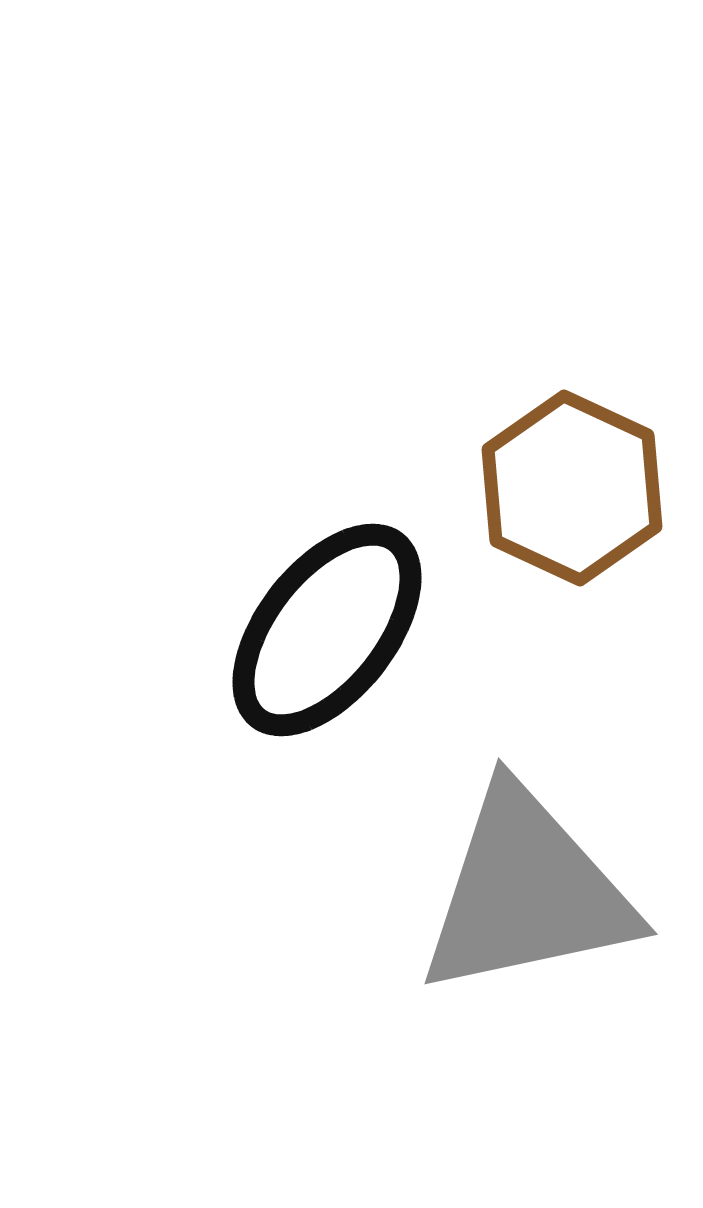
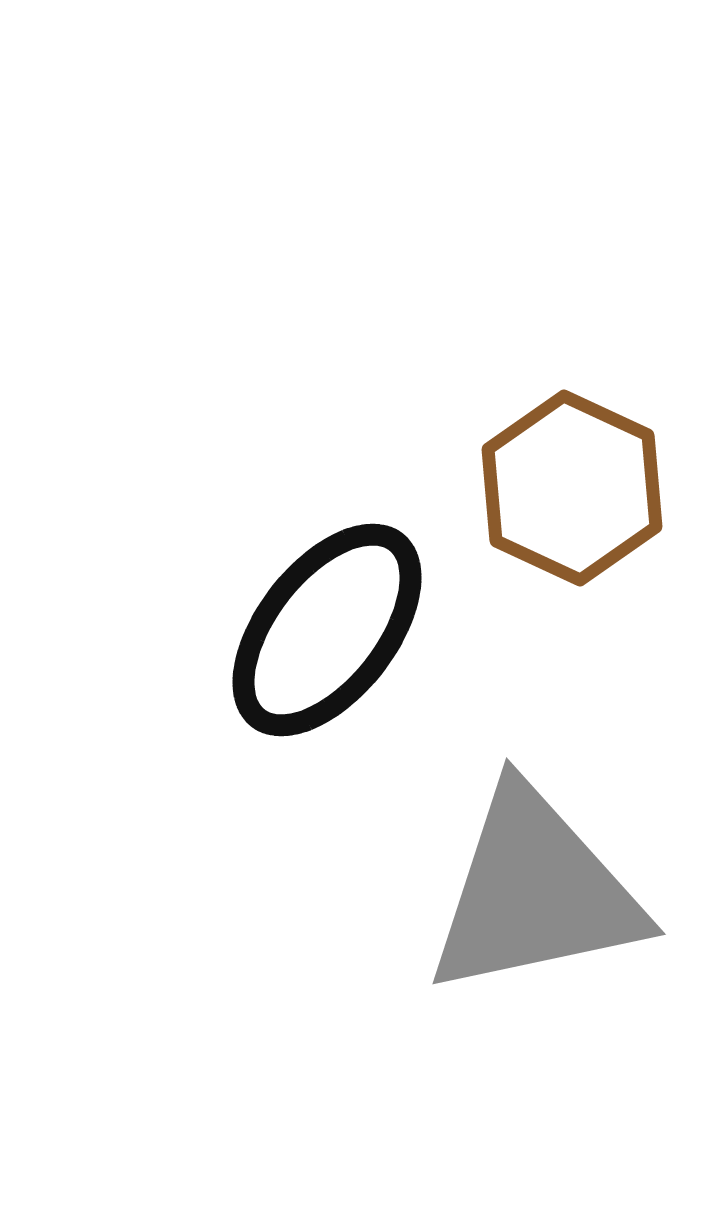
gray triangle: moved 8 px right
